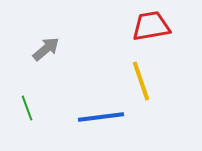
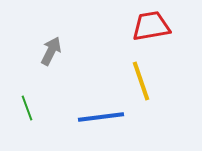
gray arrow: moved 5 px right, 2 px down; rotated 24 degrees counterclockwise
